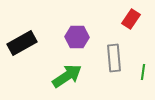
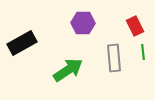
red rectangle: moved 4 px right, 7 px down; rotated 60 degrees counterclockwise
purple hexagon: moved 6 px right, 14 px up
green line: moved 20 px up; rotated 14 degrees counterclockwise
green arrow: moved 1 px right, 6 px up
